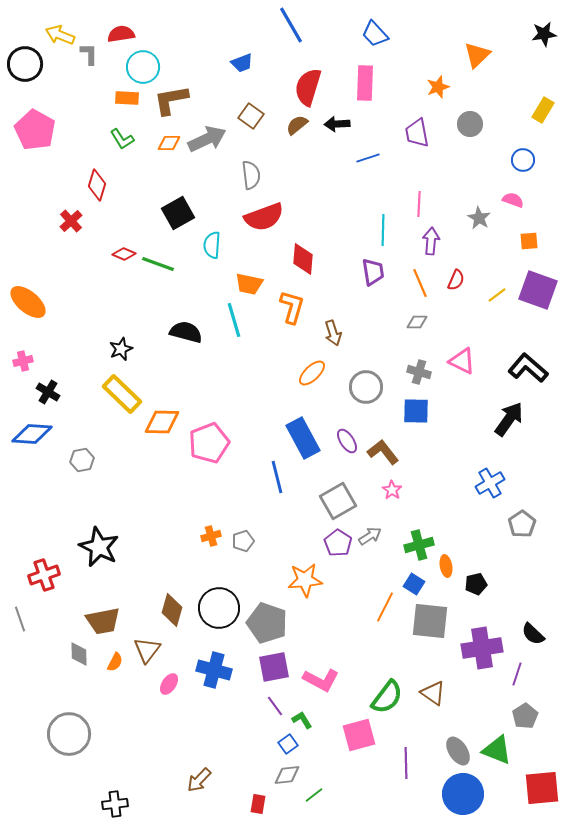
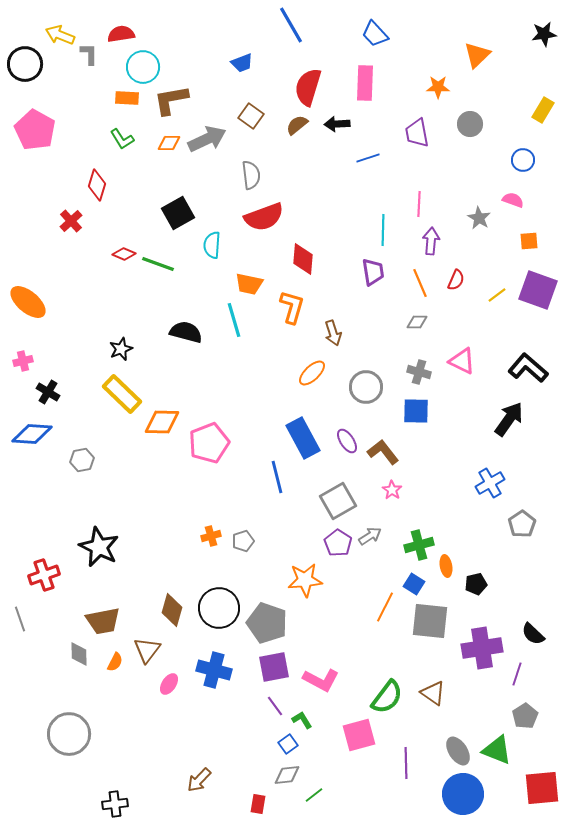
orange star at (438, 87): rotated 20 degrees clockwise
